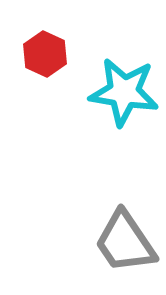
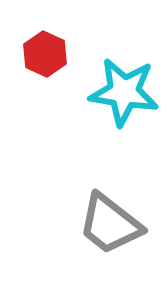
gray trapezoid: moved 15 px left, 18 px up; rotated 18 degrees counterclockwise
